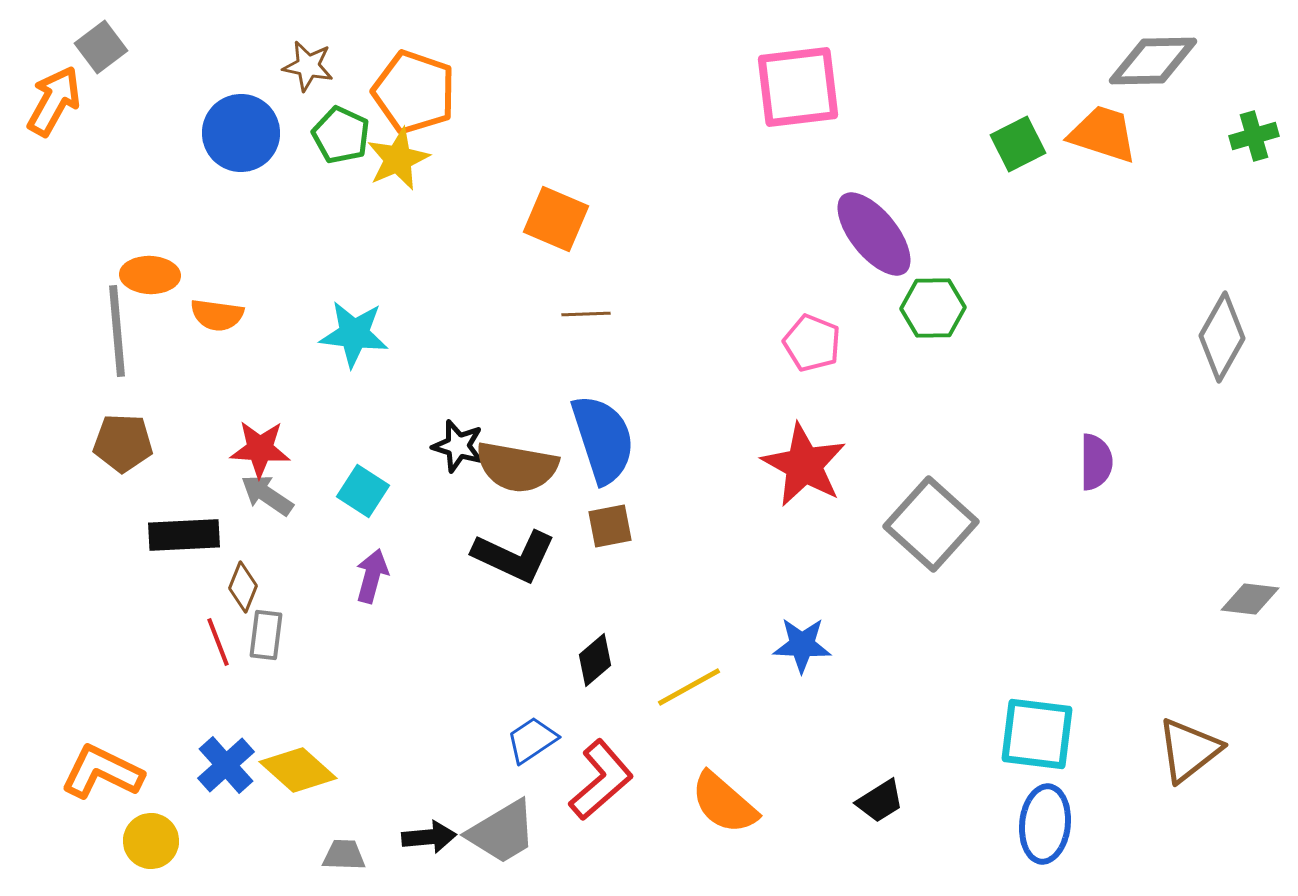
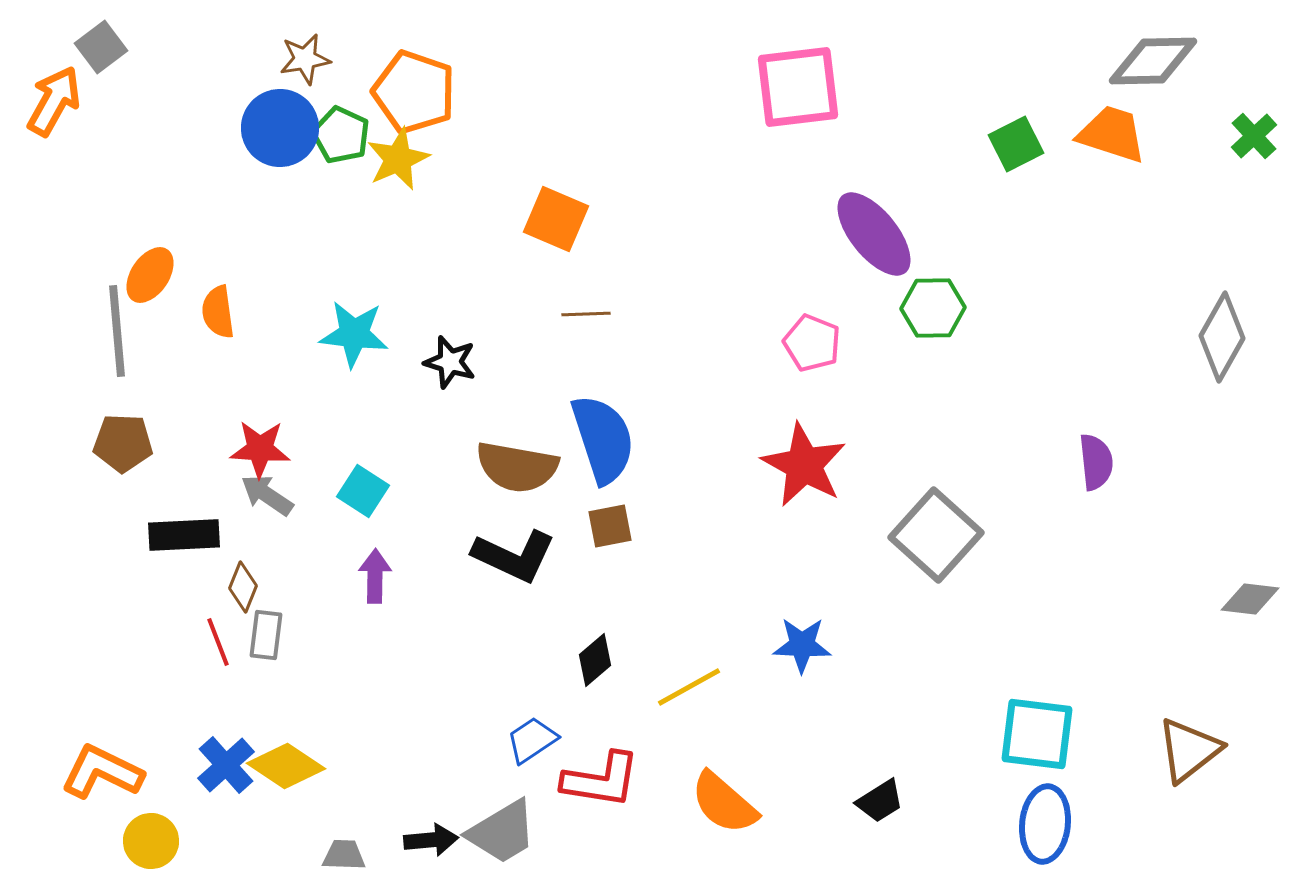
brown star at (308, 66): moved 3 px left, 7 px up; rotated 21 degrees counterclockwise
blue circle at (241, 133): moved 39 px right, 5 px up
orange trapezoid at (1103, 134): moved 9 px right
green cross at (1254, 136): rotated 27 degrees counterclockwise
green square at (1018, 144): moved 2 px left
orange ellipse at (150, 275): rotated 58 degrees counterclockwise
orange semicircle at (217, 315): moved 1 px right, 3 px up; rotated 74 degrees clockwise
black star at (458, 446): moved 8 px left, 84 px up
purple semicircle at (1096, 462): rotated 6 degrees counterclockwise
gray square at (931, 524): moved 5 px right, 11 px down
purple arrow at (372, 576): moved 3 px right; rotated 14 degrees counterclockwise
yellow diamond at (298, 770): moved 12 px left, 4 px up; rotated 8 degrees counterclockwise
red L-shape at (601, 780): rotated 50 degrees clockwise
black arrow at (429, 837): moved 2 px right, 3 px down
